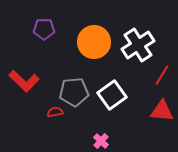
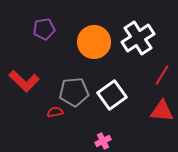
purple pentagon: rotated 10 degrees counterclockwise
white cross: moved 7 px up
pink cross: moved 2 px right; rotated 21 degrees clockwise
